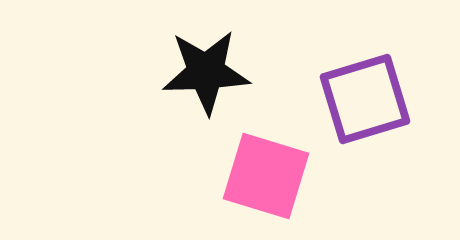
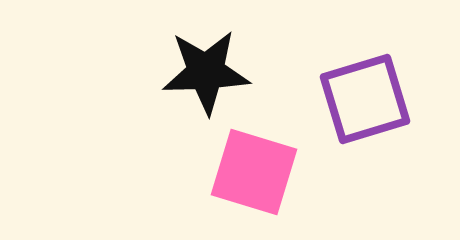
pink square: moved 12 px left, 4 px up
